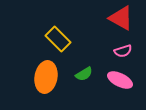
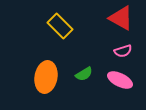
yellow rectangle: moved 2 px right, 13 px up
